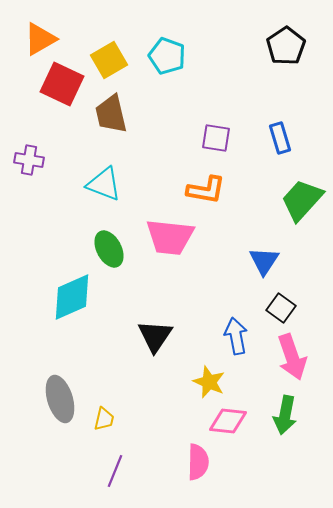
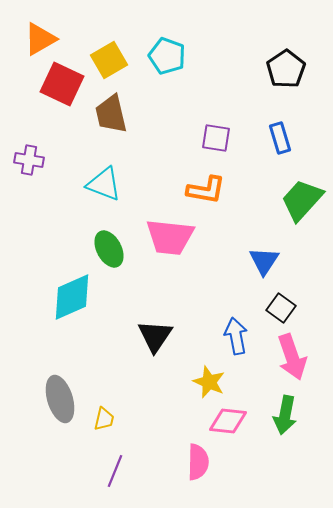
black pentagon: moved 23 px down
